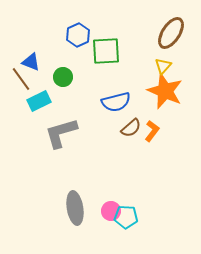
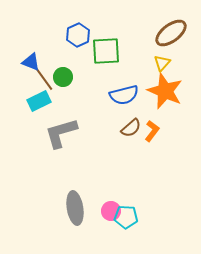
brown ellipse: rotated 20 degrees clockwise
yellow triangle: moved 1 px left, 3 px up
brown line: moved 23 px right
blue semicircle: moved 8 px right, 7 px up
